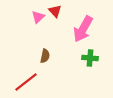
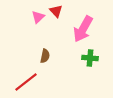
red triangle: moved 1 px right
